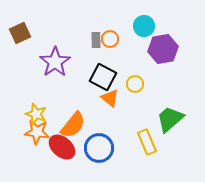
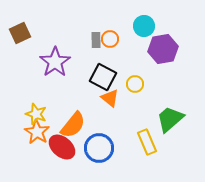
orange star: rotated 25 degrees clockwise
